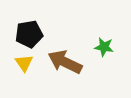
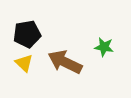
black pentagon: moved 2 px left
yellow triangle: rotated 12 degrees counterclockwise
